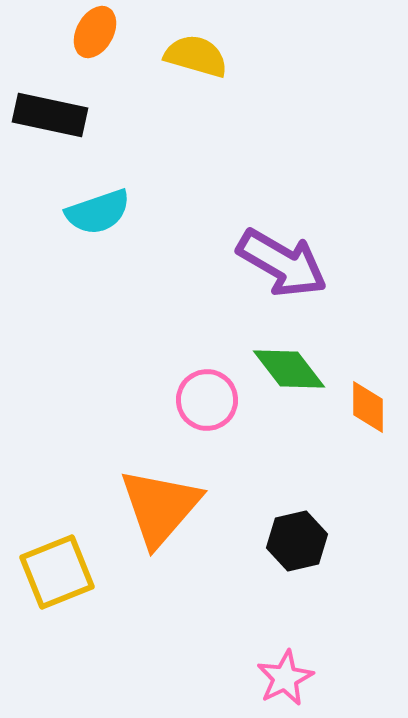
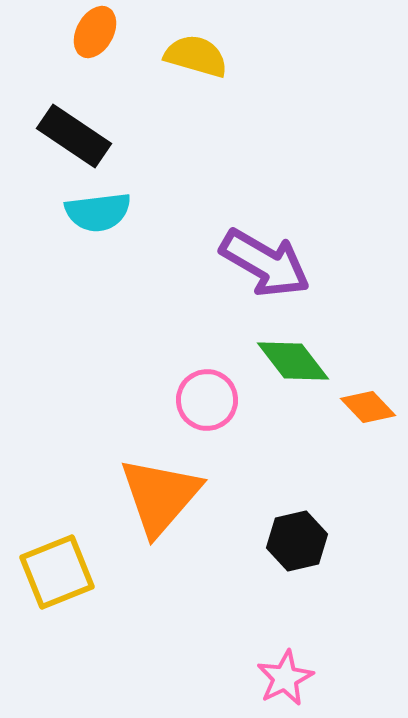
black rectangle: moved 24 px right, 21 px down; rotated 22 degrees clockwise
cyan semicircle: rotated 12 degrees clockwise
purple arrow: moved 17 px left
green diamond: moved 4 px right, 8 px up
orange diamond: rotated 44 degrees counterclockwise
orange triangle: moved 11 px up
